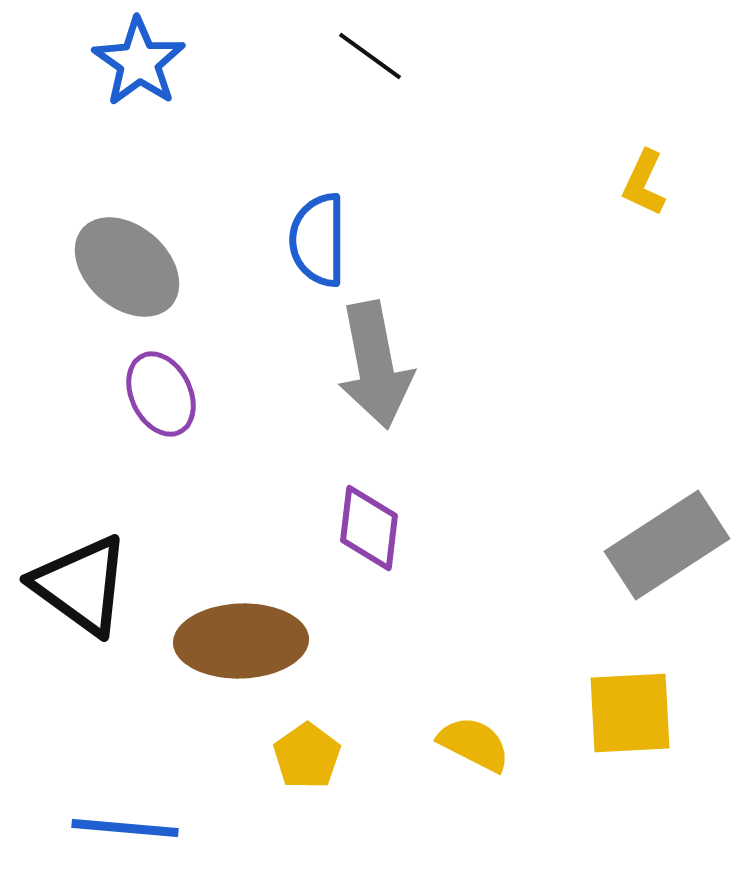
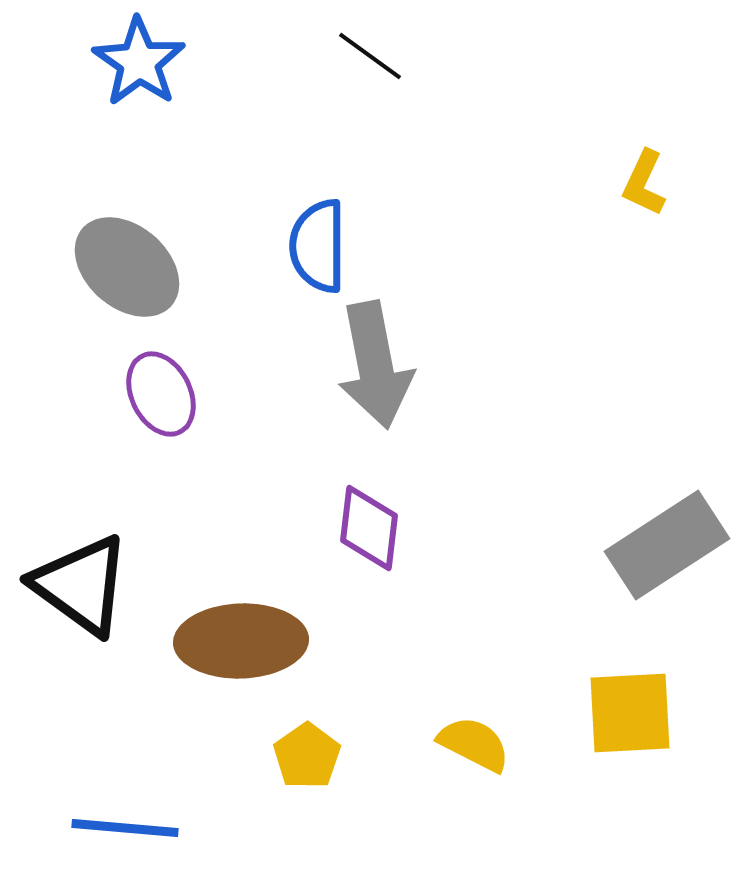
blue semicircle: moved 6 px down
